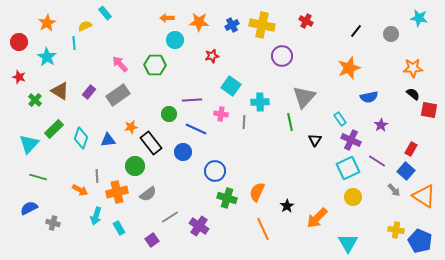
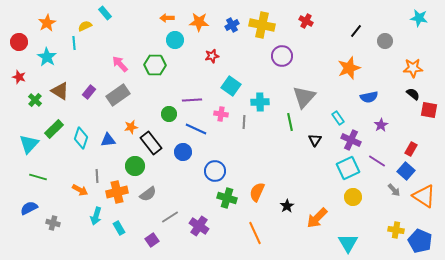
gray circle at (391, 34): moved 6 px left, 7 px down
cyan rectangle at (340, 119): moved 2 px left, 1 px up
orange line at (263, 229): moved 8 px left, 4 px down
